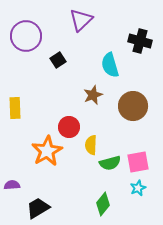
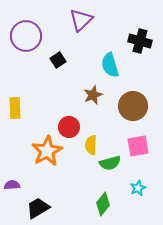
pink square: moved 16 px up
